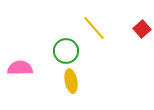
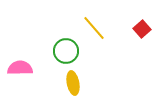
yellow ellipse: moved 2 px right, 2 px down
